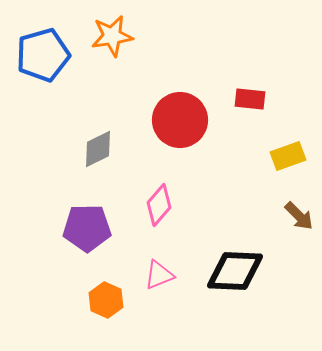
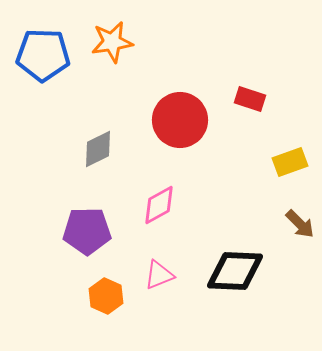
orange star: moved 6 px down
blue pentagon: rotated 18 degrees clockwise
red rectangle: rotated 12 degrees clockwise
yellow rectangle: moved 2 px right, 6 px down
pink diamond: rotated 21 degrees clockwise
brown arrow: moved 1 px right, 8 px down
purple pentagon: moved 3 px down
orange hexagon: moved 4 px up
